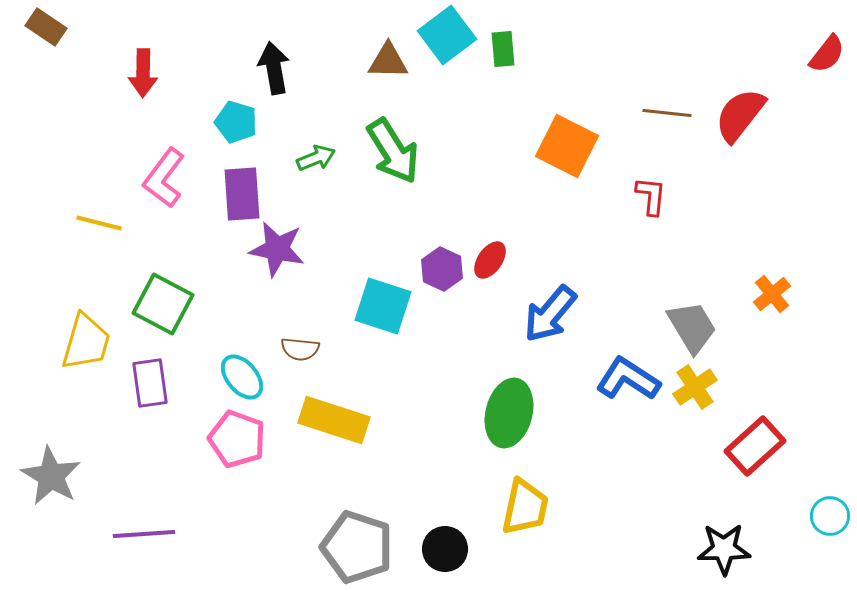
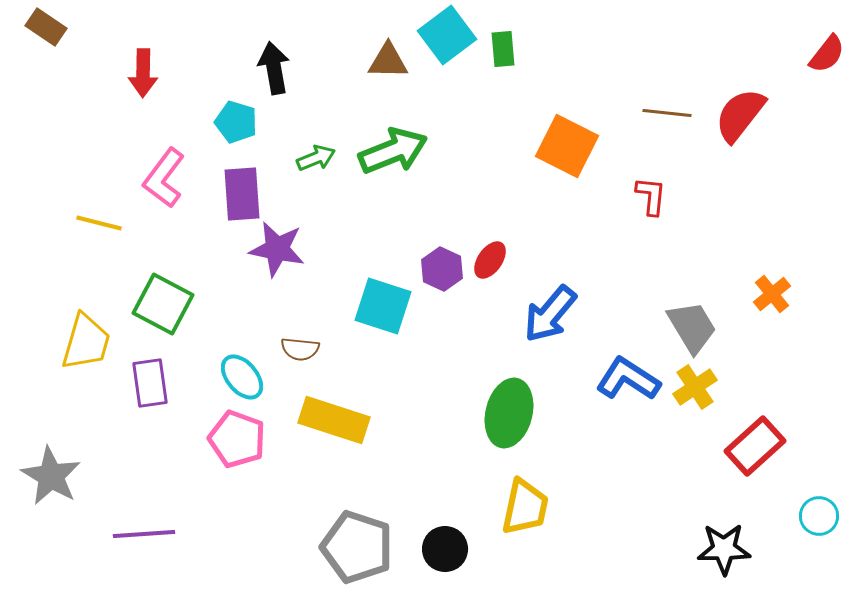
green arrow at (393, 151): rotated 80 degrees counterclockwise
cyan circle at (830, 516): moved 11 px left
